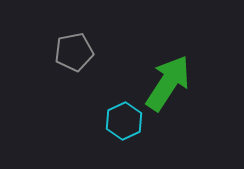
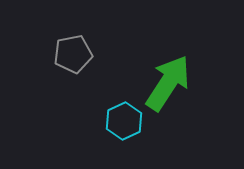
gray pentagon: moved 1 px left, 2 px down
